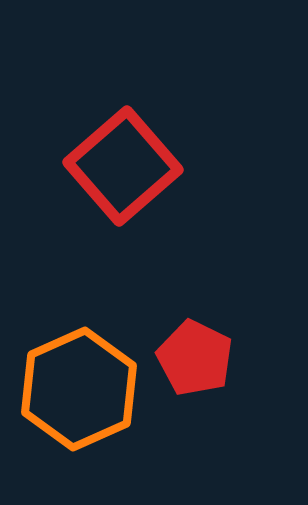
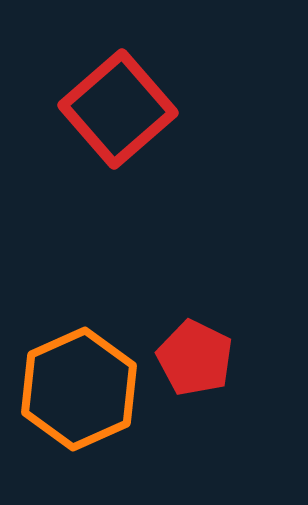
red square: moved 5 px left, 57 px up
